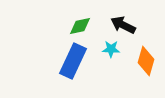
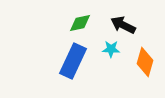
green diamond: moved 3 px up
orange diamond: moved 1 px left, 1 px down
